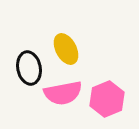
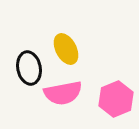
pink hexagon: moved 9 px right
